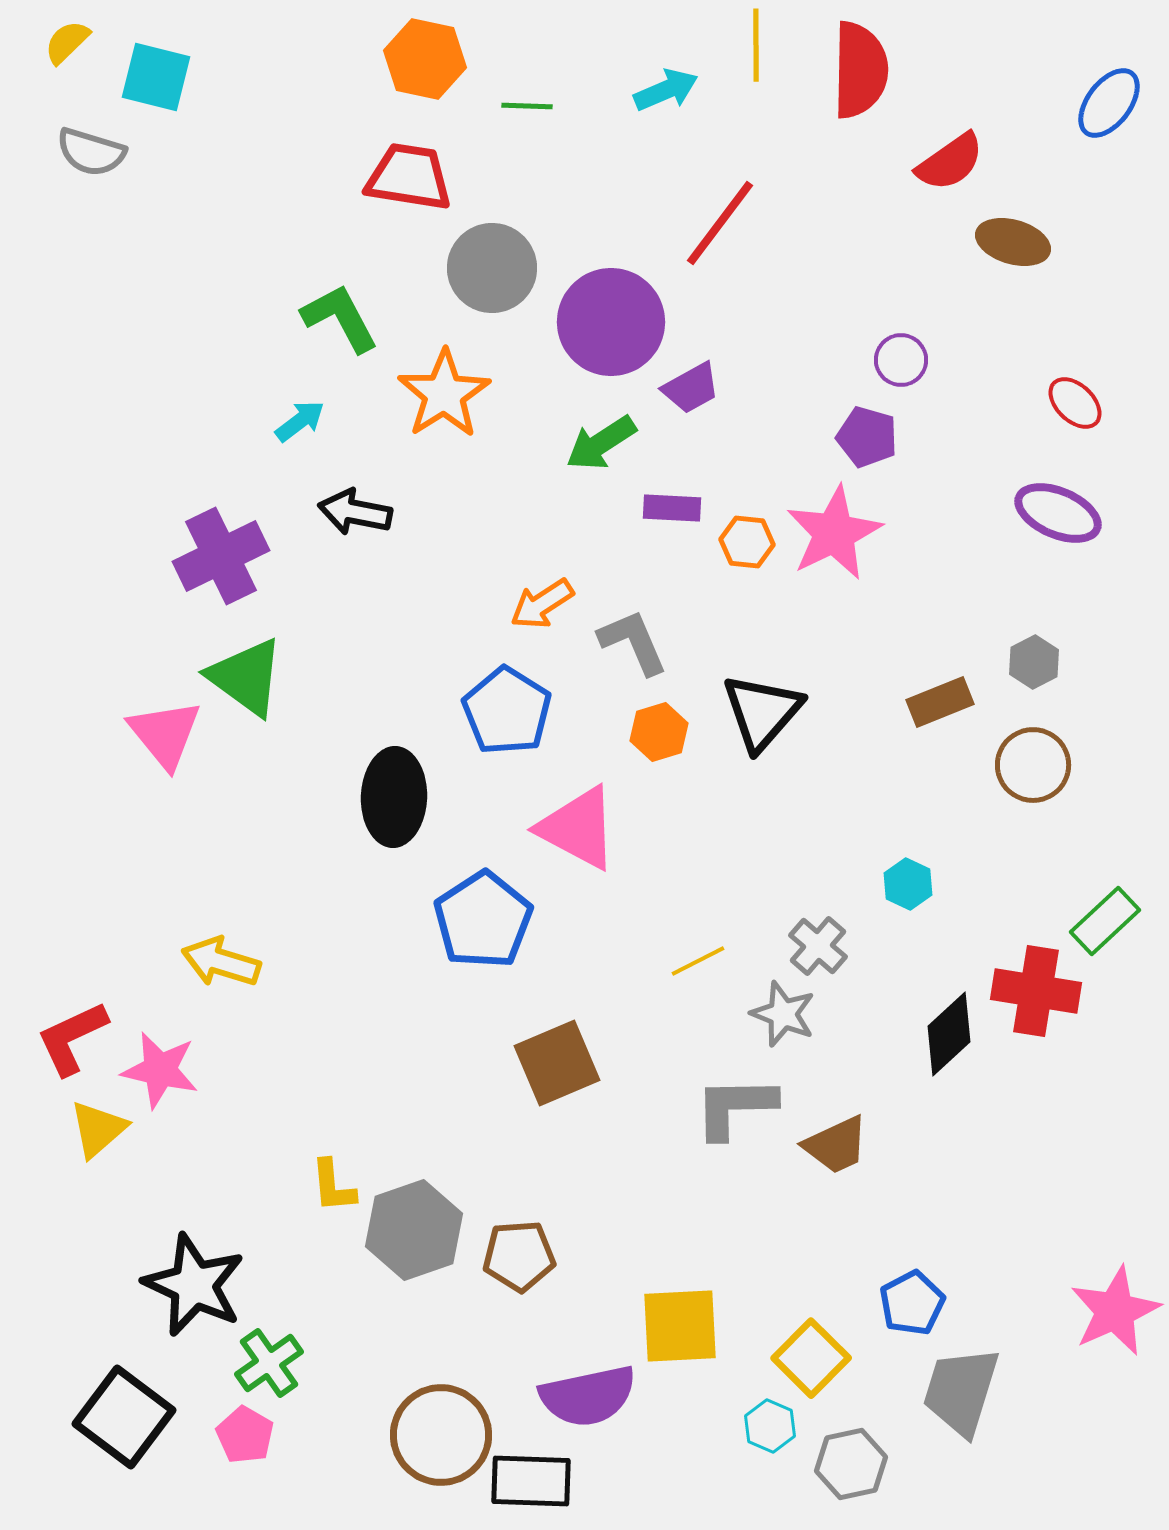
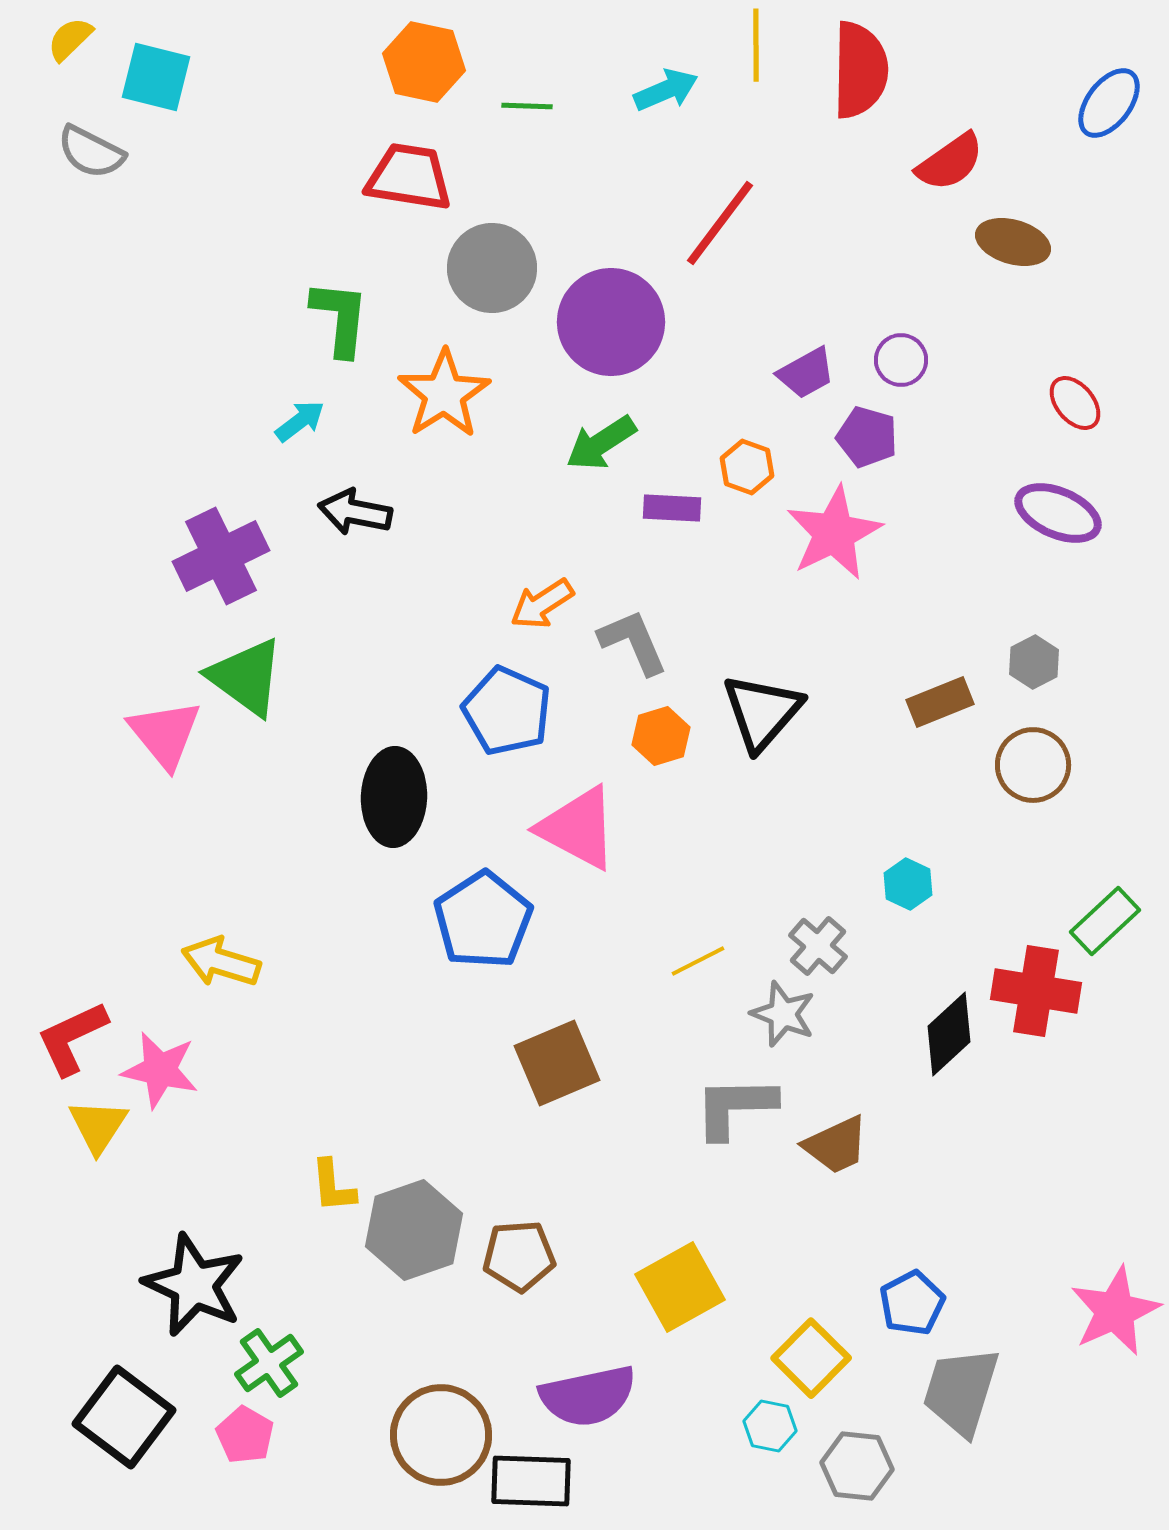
yellow semicircle at (67, 42): moved 3 px right, 3 px up
orange hexagon at (425, 59): moved 1 px left, 3 px down
gray semicircle at (91, 152): rotated 10 degrees clockwise
green L-shape at (340, 318): rotated 34 degrees clockwise
purple trapezoid at (691, 388): moved 115 px right, 15 px up
red ellipse at (1075, 403): rotated 6 degrees clockwise
orange hexagon at (747, 542): moved 75 px up; rotated 14 degrees clockwise
blue pentagon at (507, 711): rotated 8 degrees counterclockwise
orange hexagon at (659, 732): moved 2 px right, 4 px down
yellow triangle at (98, 1129): moved 3 px up; rotated 16 degrees counterclockwise
yellow square at (680, 1326): moved 39 px up; rotated 26 degrees counterclockwise
cyan hexagon at (770, 1426): rotated 12 degrees counterclockwise
gray hexagon at (851, 1464): moved 6 px right, 2 px down; rotated 18 degrees clockwise
